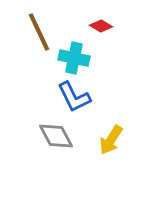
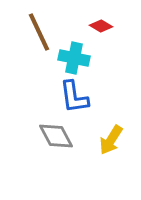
blue L-shape: rotated 18 degrees clockwise
